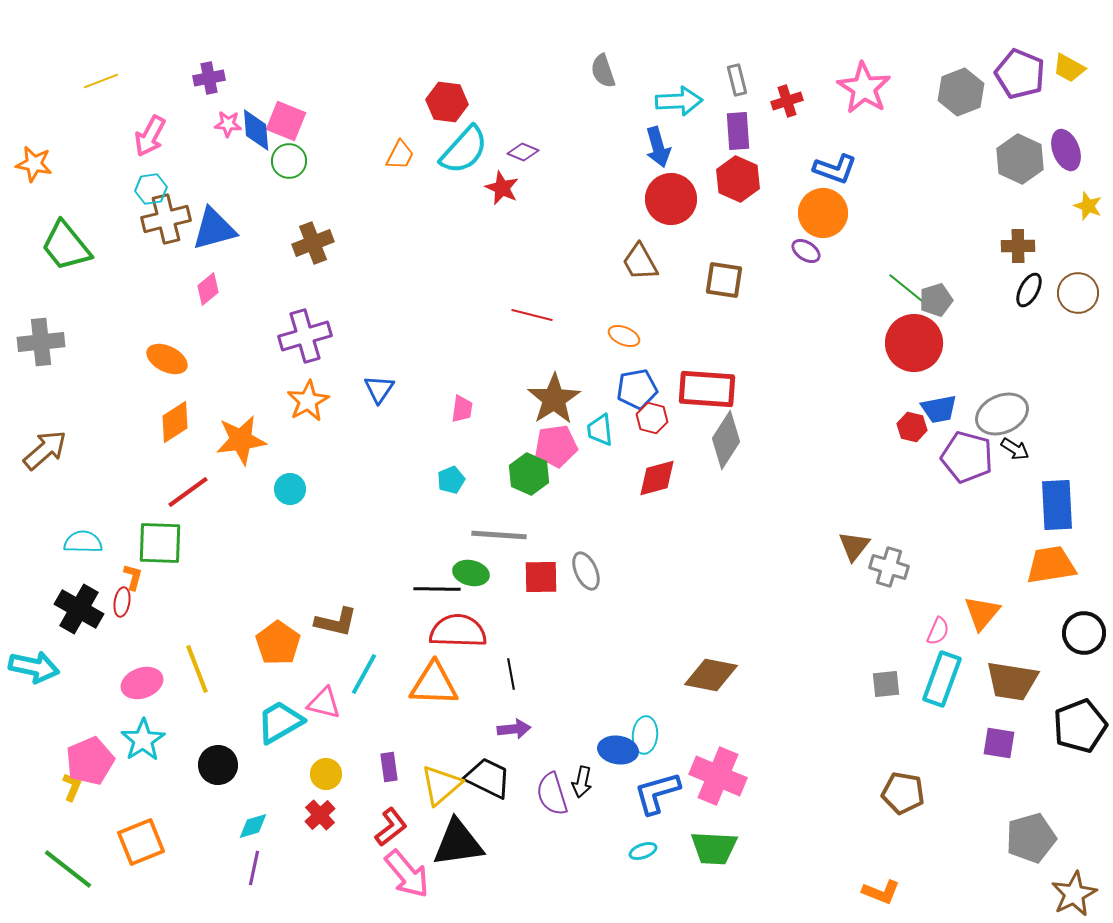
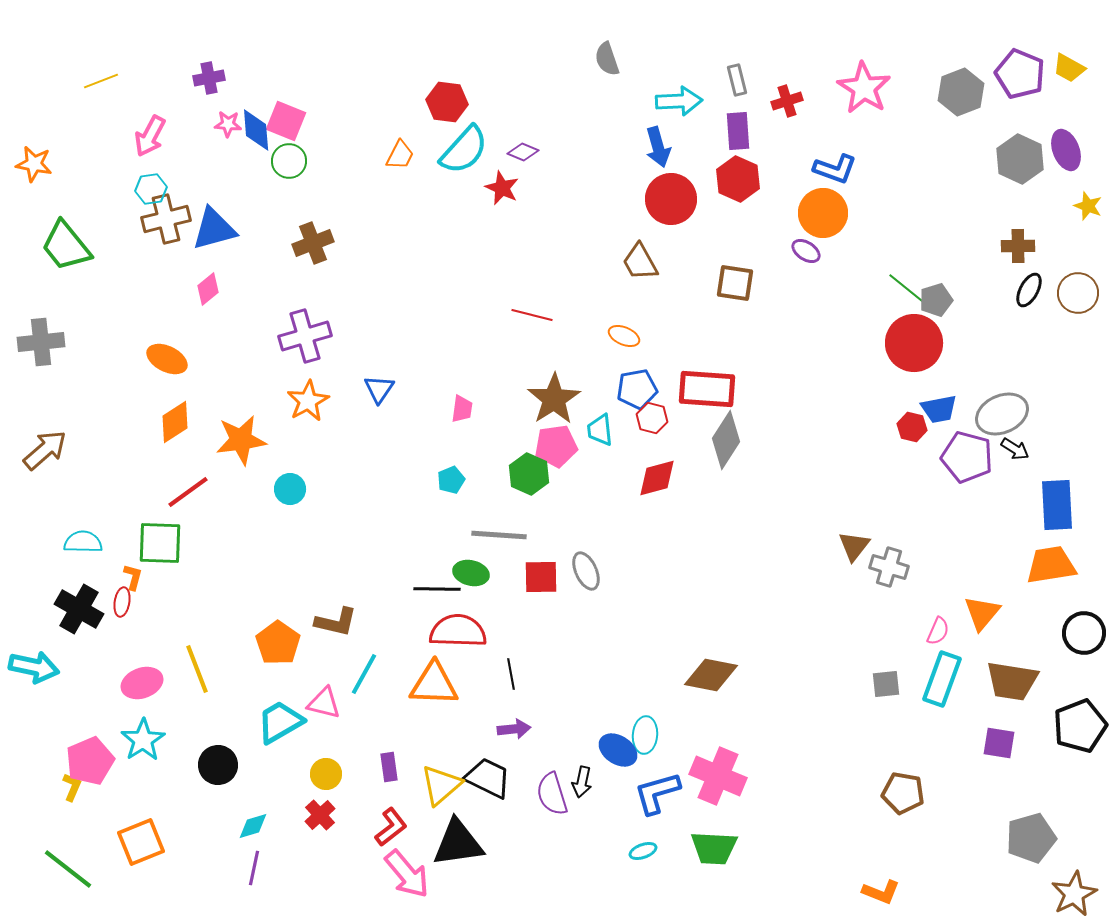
gray semicircle at (603, 71): moved 4 px right, 12 px up
brown square at (724, 280): moved 11 px right, 3 px down
blue ellipse at (618, 750): rotated 24 degrees clockwise
